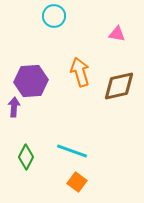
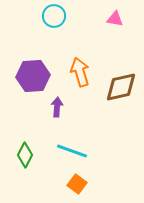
pink triangle: moved 2 px left, 15 px up
purple hexagon: moved 2 px right, 5 px up
brown diamond: moved 2 px right, 1 px down
purple arrow: moved 43 px right
green diamond: moved 1 px left, 2 px up
orange square: moved 2 px down
